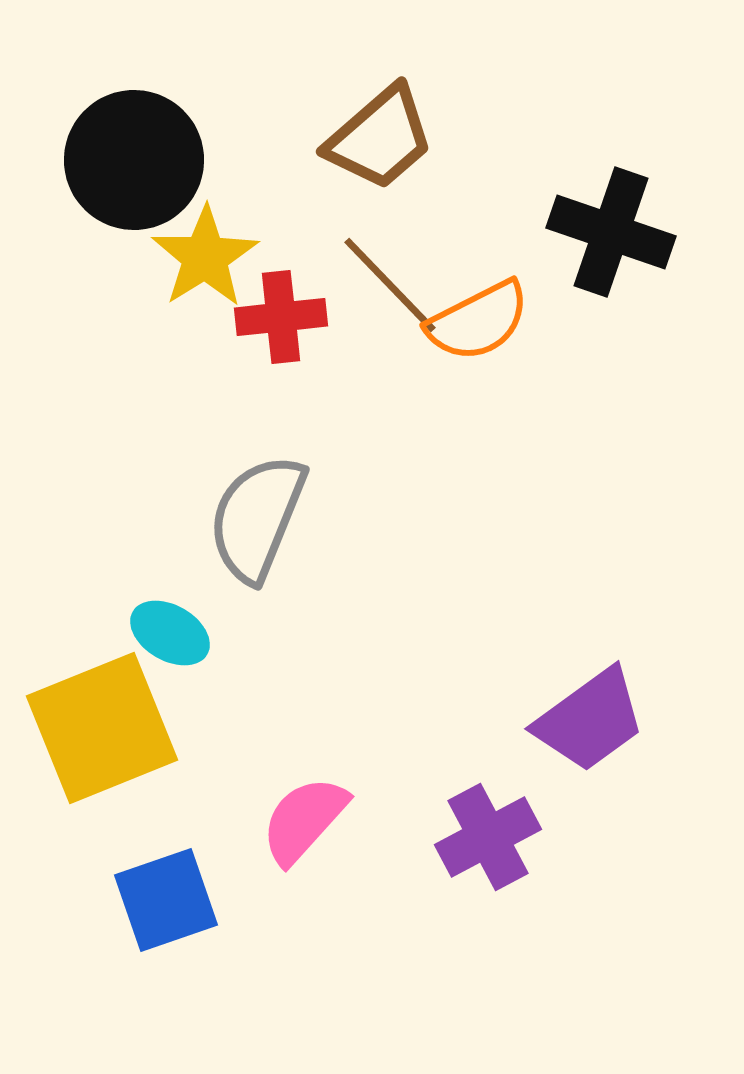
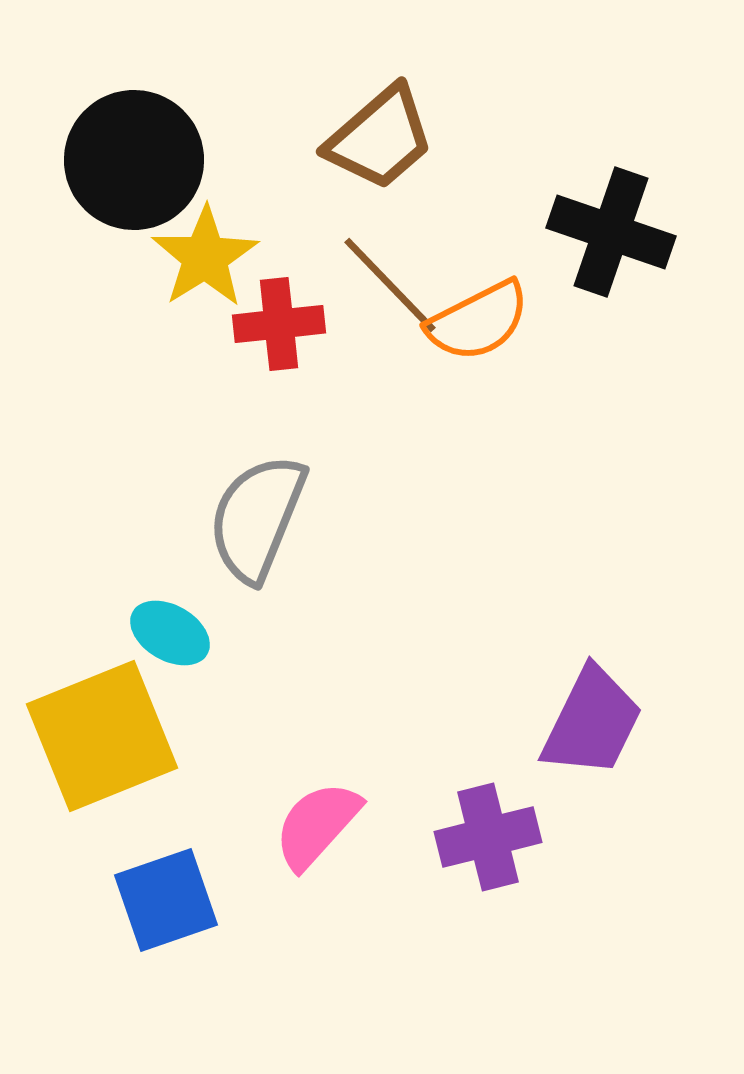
red cross: moved 2 px left, 7 px down
purple trapezoid: moved 2 px right, 2 px down; rotated 28 degrees counterclockwise
yellow square: moved 8 px down
pink semicircle: moved 13 px right, 5 px down
purple cross: rotated 14 degrees clockwise
